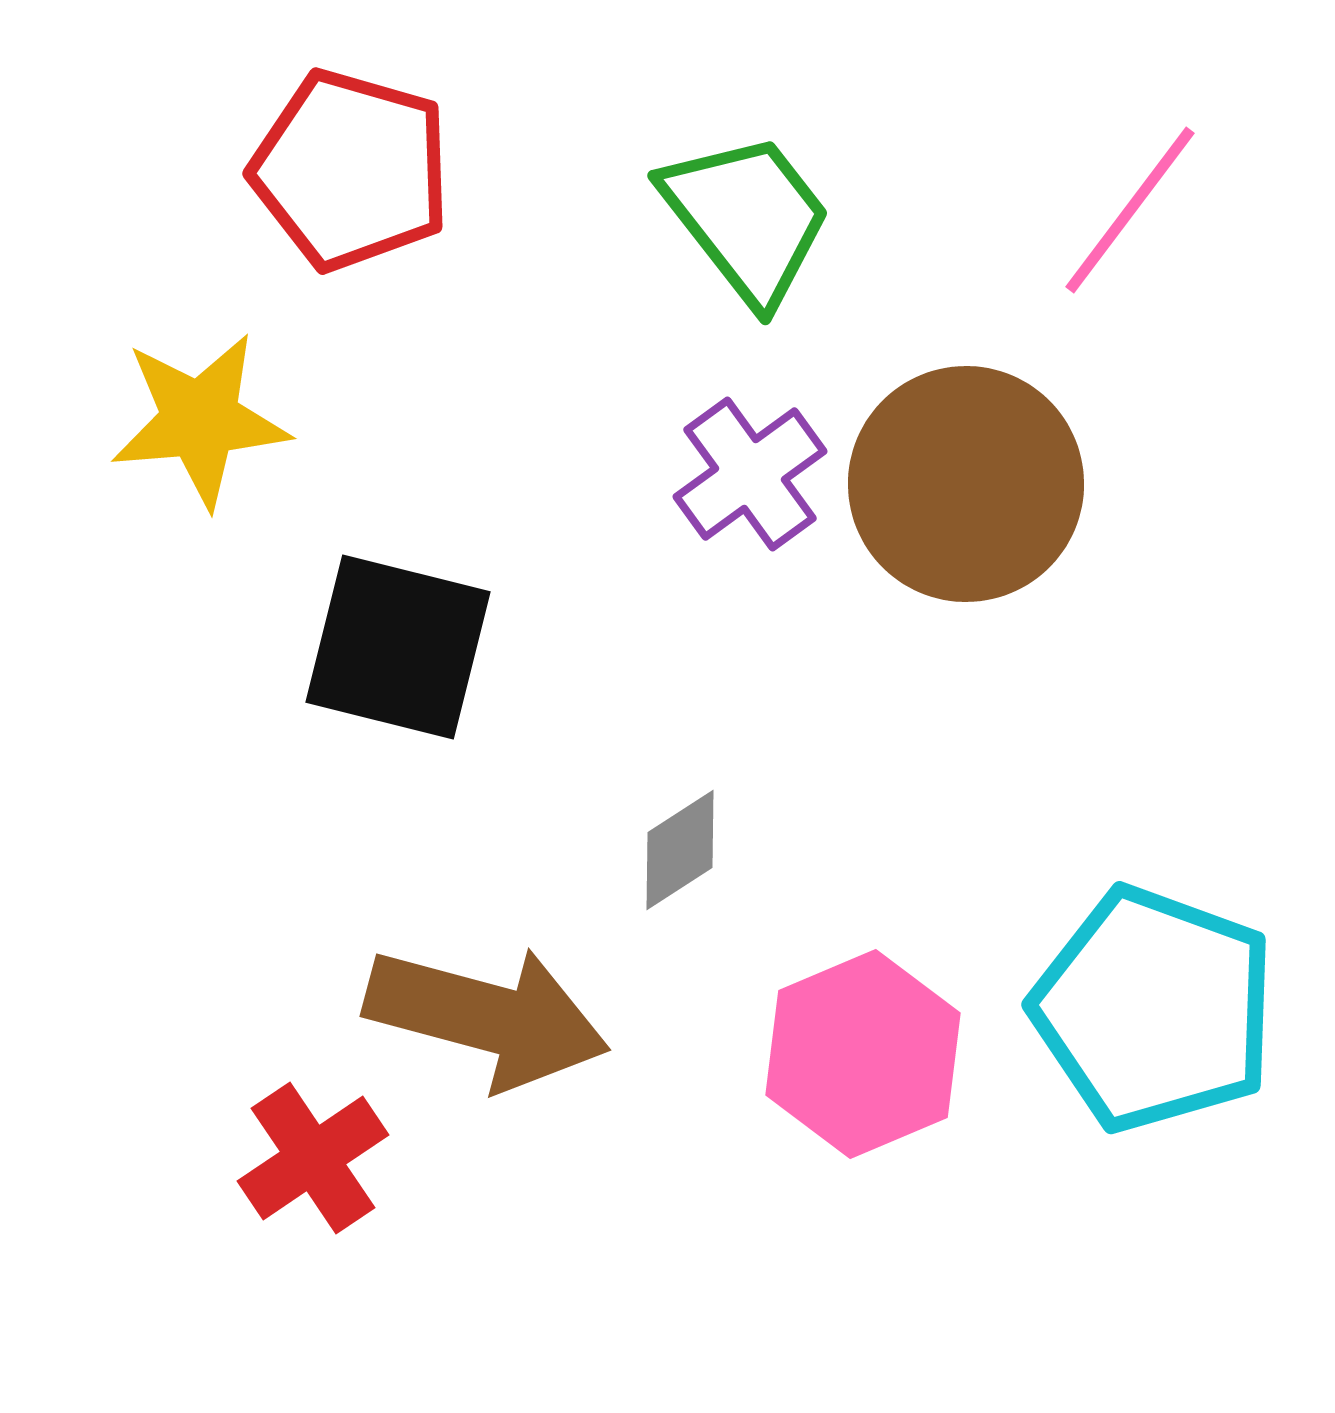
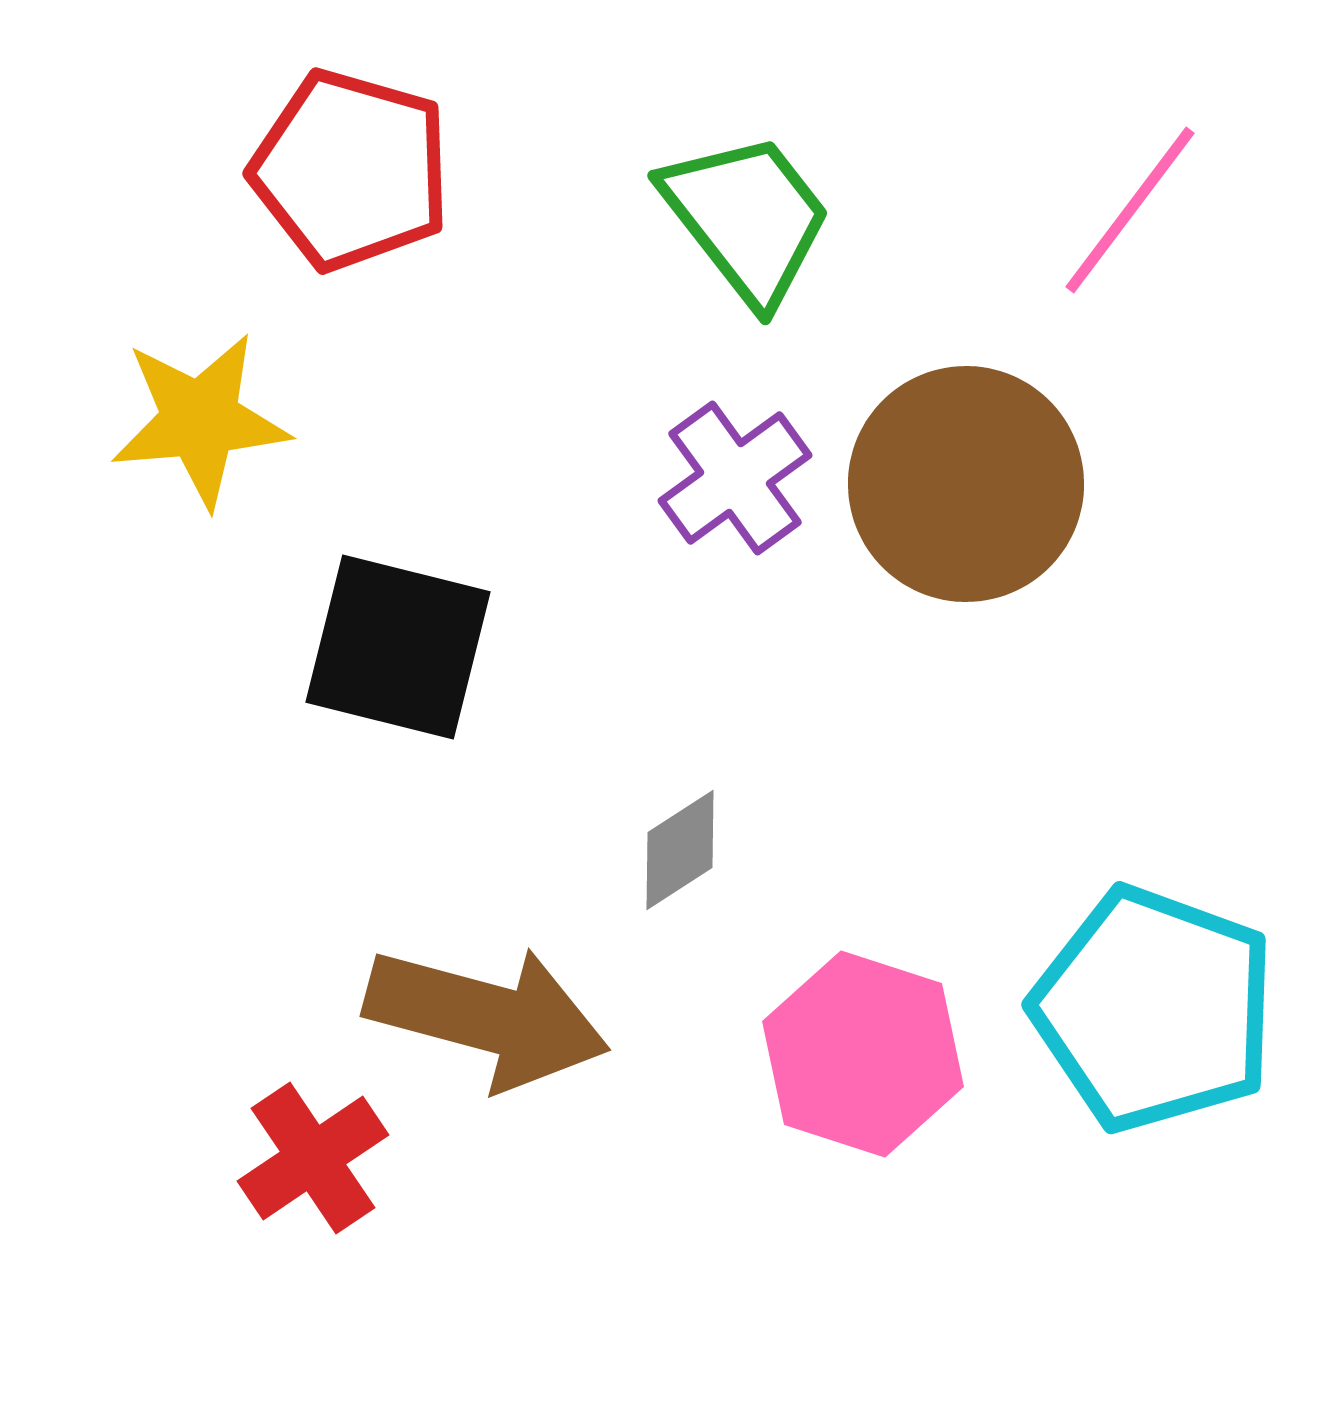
purple cross: moved 15 px left, 4 px down
pink hexagon: rotated 19 degrees counterclockwise
